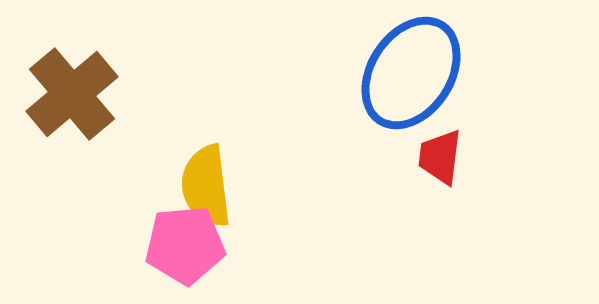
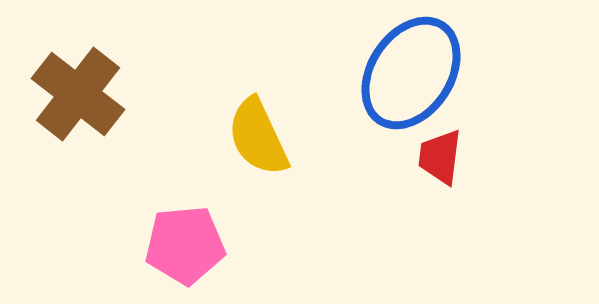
brown cross: moved 6 px right; rotated 12 degrees counterclockwise
yellow semicircle: moved 52 px right, 49 px up; rotated 18 degrees counterclockwise
